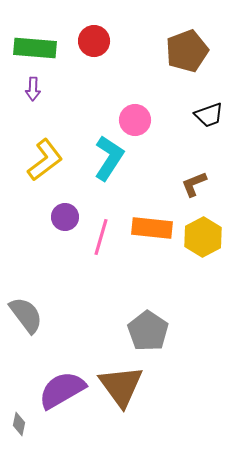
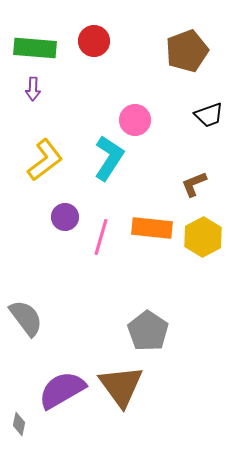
gray semicircle: moved 3 px down
